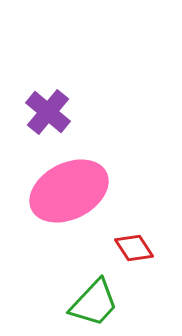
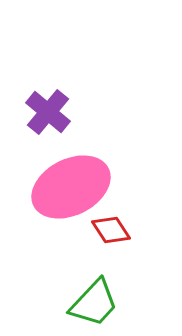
pink ellipse: moved 2 px right, 4 px up
red diamond: moved 23 px left, 18 px up
